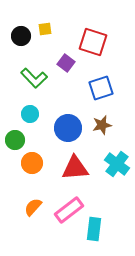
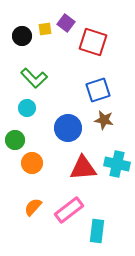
black circle: moved 1 px right
purple square: moved 40 px up
blue square: moved 3 px left, 2 px down
cyan circle: moved 3 px left, 6 px up
brown star: moved 2 px right, 5 px up; rotated 24 degrees clockwise
cyan cross: rotated 25 degrees counterclockwise
red triangle: moved 8 px right
cyan rectangle: moved 3 px right, 2 px down
